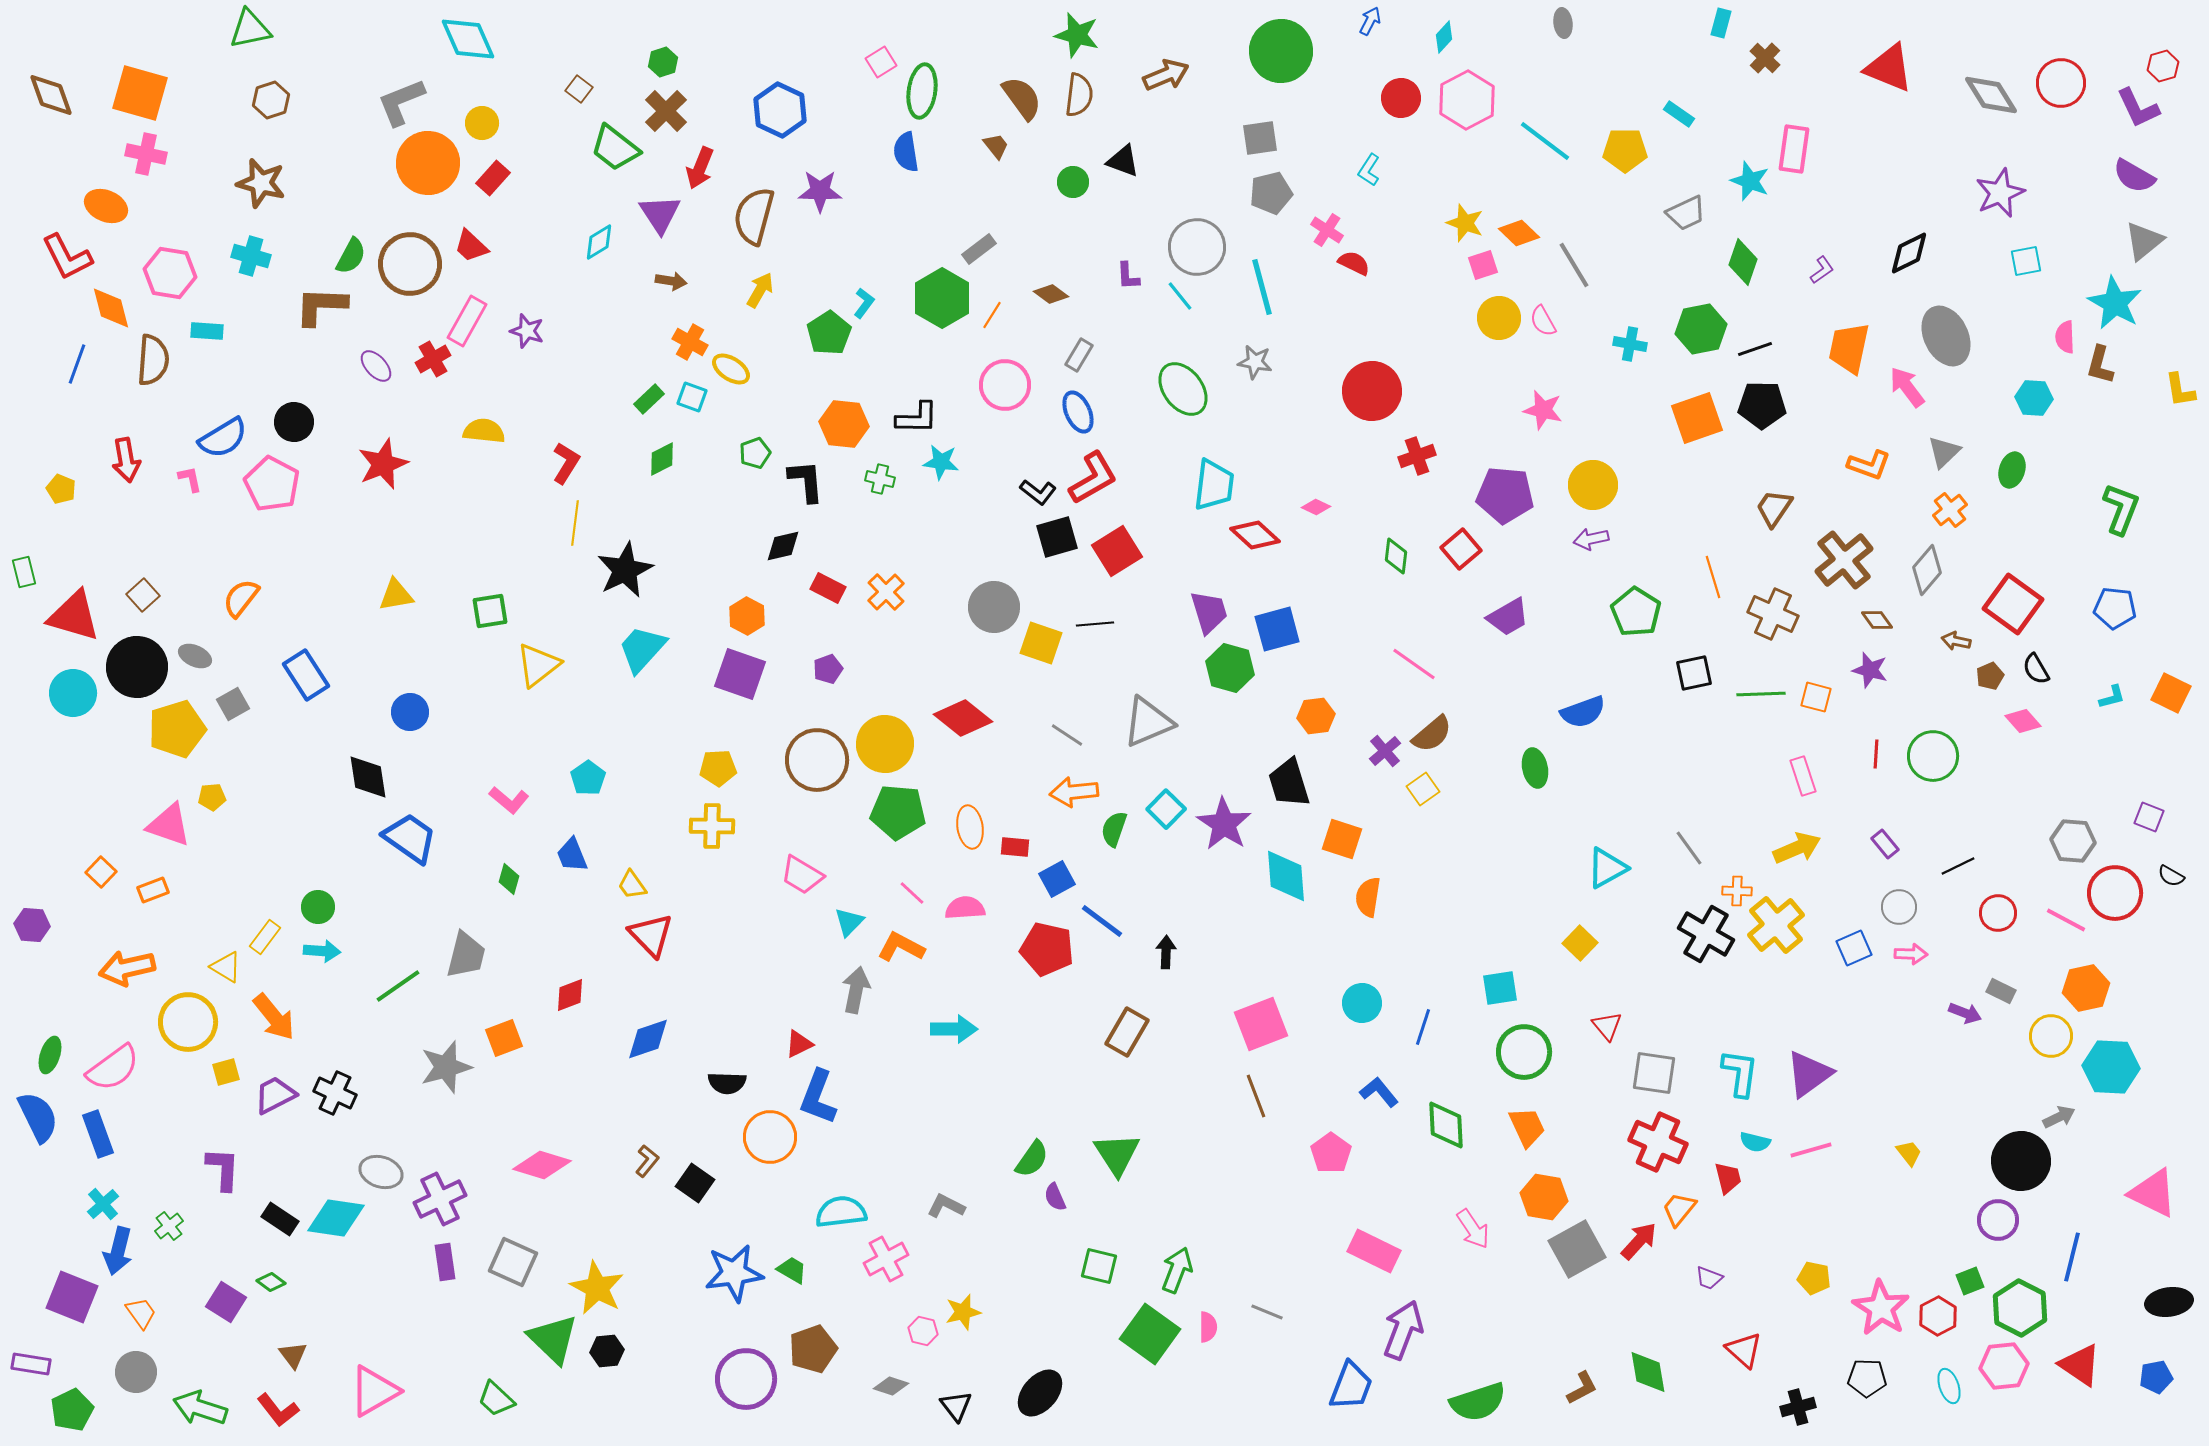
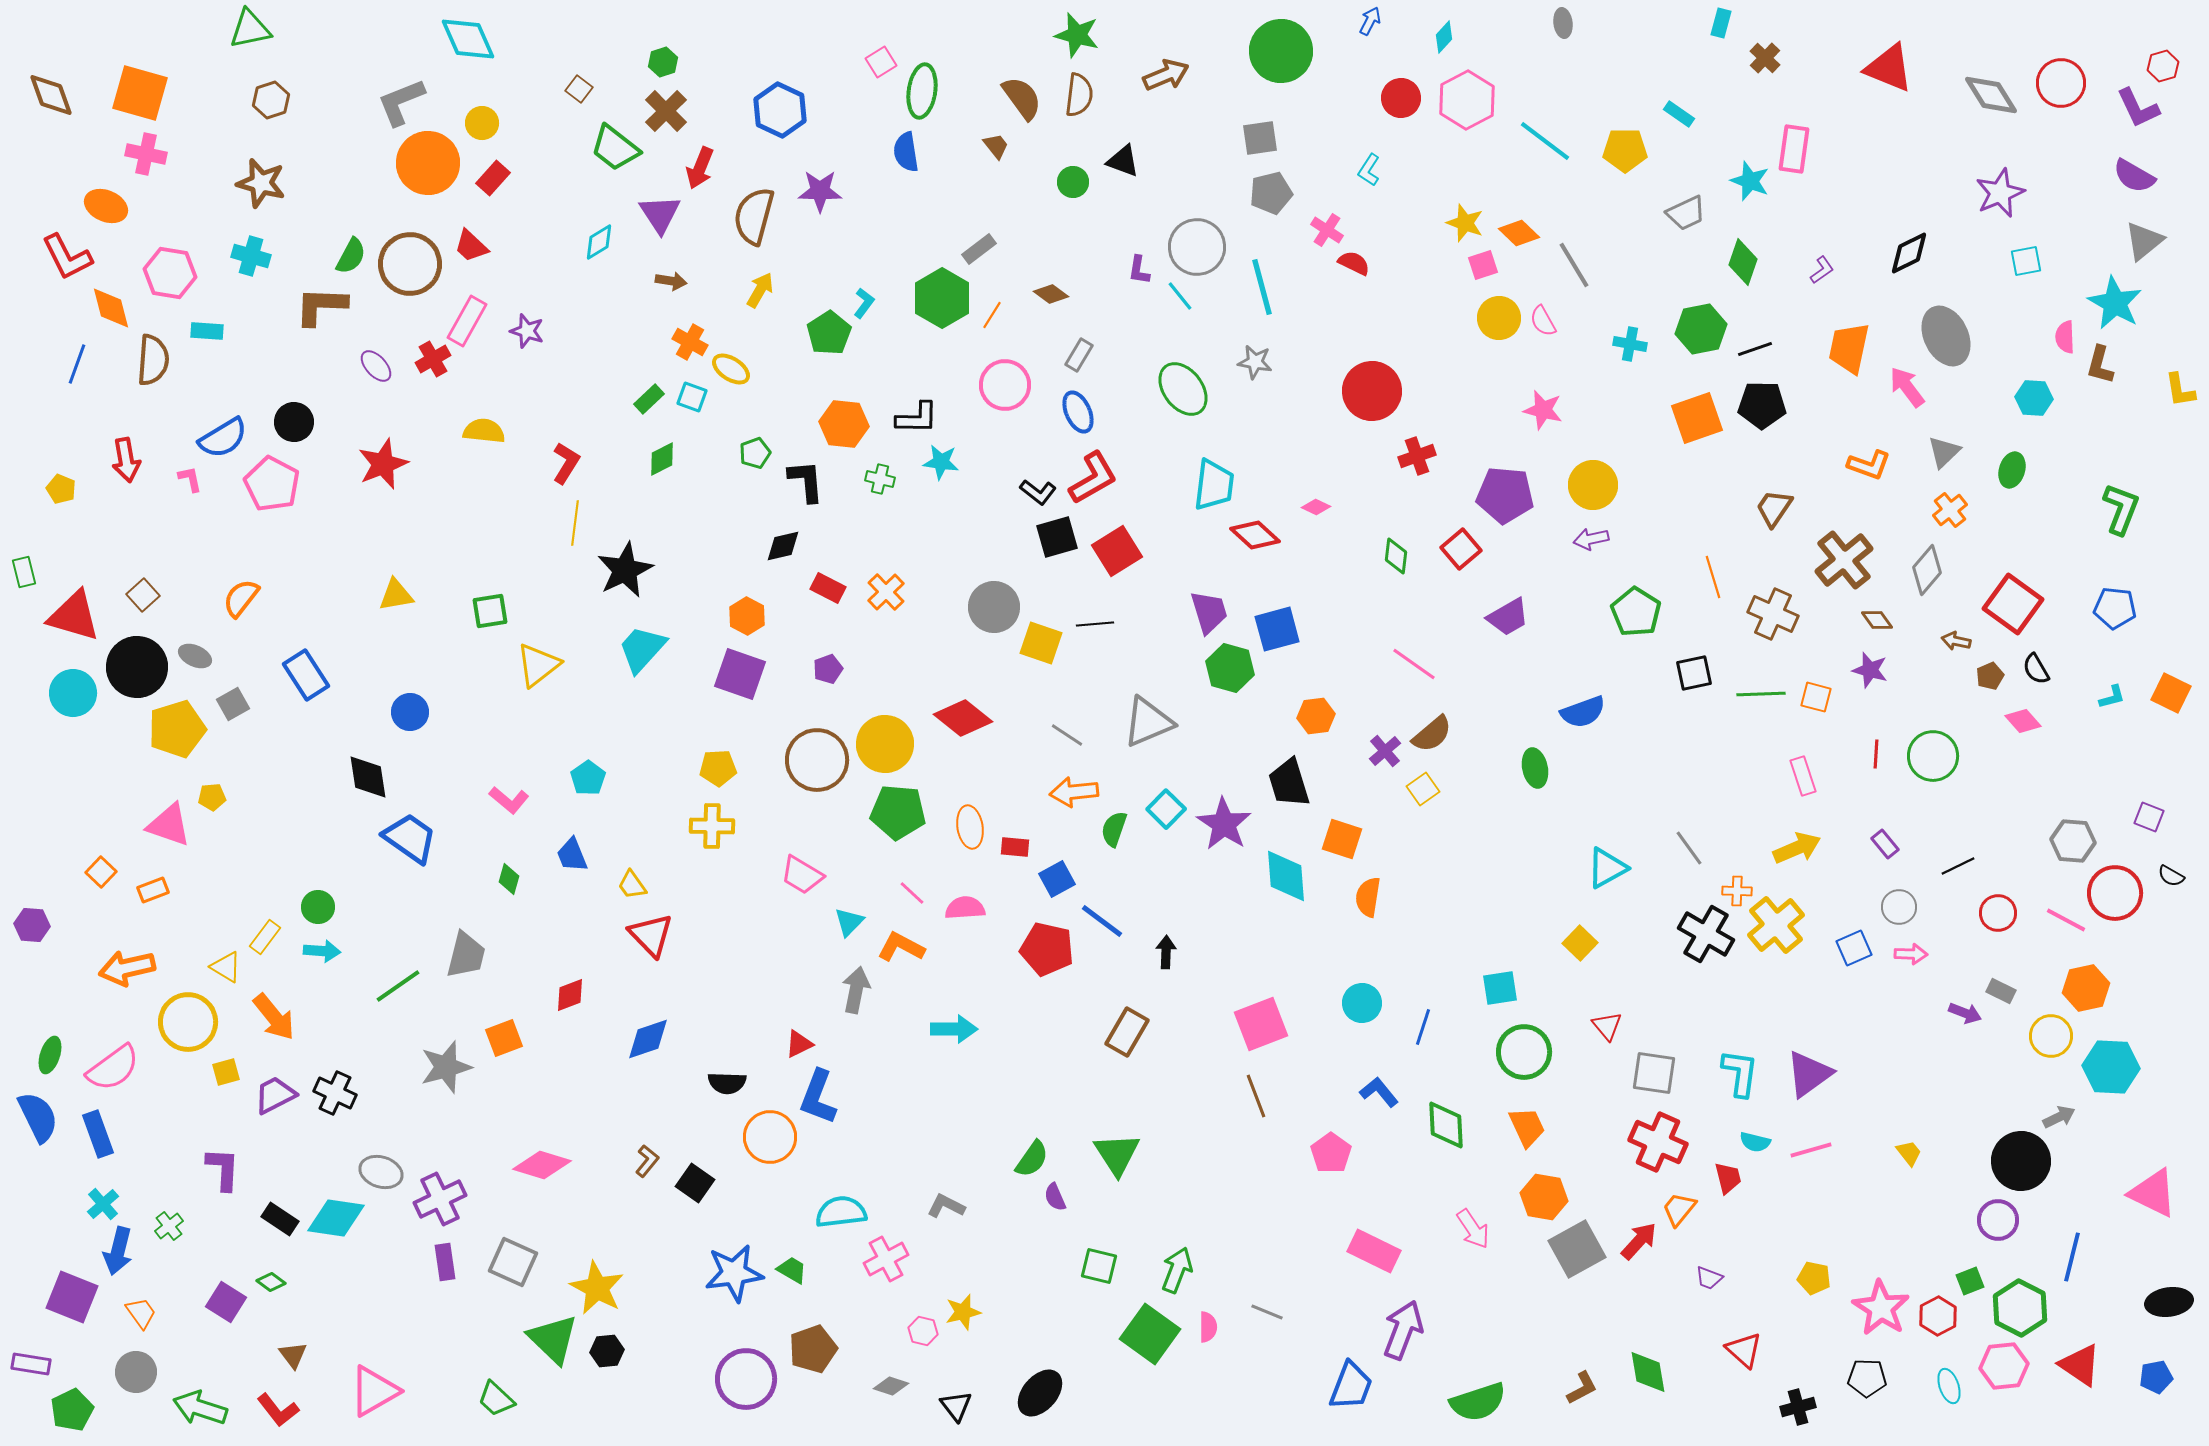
purple L-shape at (1128, 276): moved 11 px right, 6 px up; rotated 12 degrees clockwise
